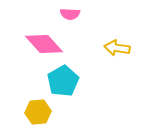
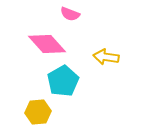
pink semicircle: rotated 18 degrees clockwise
pink diamond: moved 3 px right
yellow arrow: moved 11 px left, 9 px down
